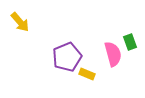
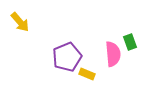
pink semicircle: rotated 10 degrees clockwise
